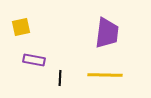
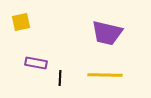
yellow square: moved 5 px up
purple trapezoid: rotated 96 degrees clockwise
purple rectangle: moved 2 px right, 3 px down
